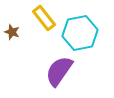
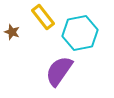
yellow rectangle: moved 1 px left, 1 px up
